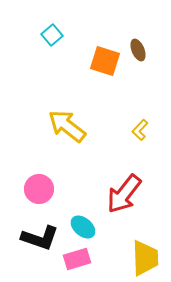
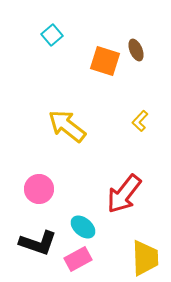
brown ellipse: moved 2 px left
yellow L-shape: moved 9 px up
black L-shape: moved 2 px left, 5 px down
pink rectangle: moved 1 px right; rotated 12 degrees counterclockwise
